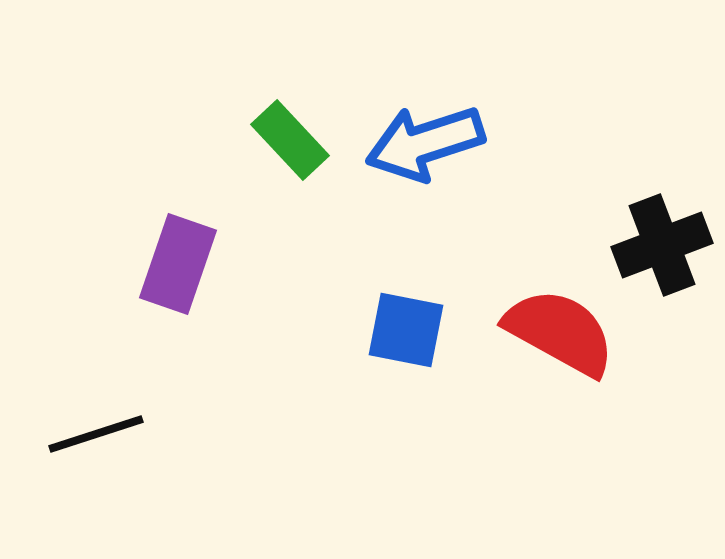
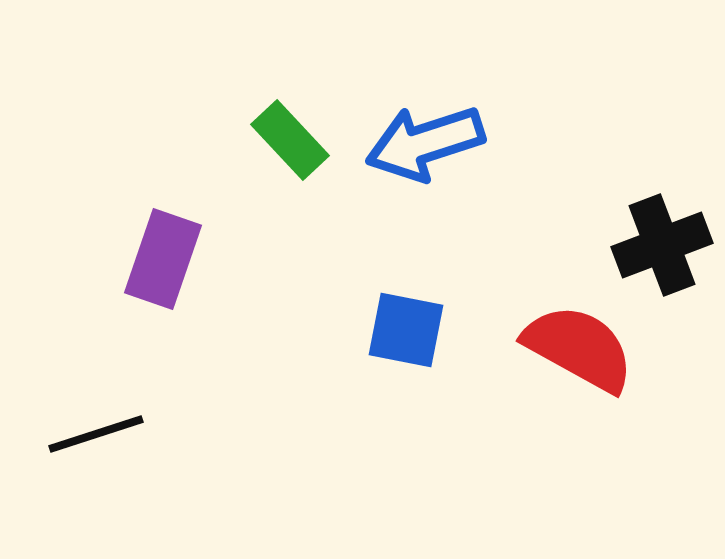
purple rectangle: moved 15 px left, 5 px up
red semicircle: moved 19 px right, 16 px down
